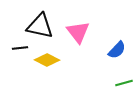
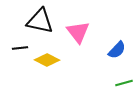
black triangle: moved 5 px up
